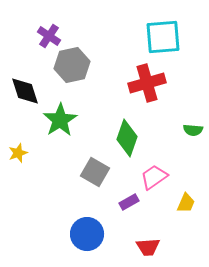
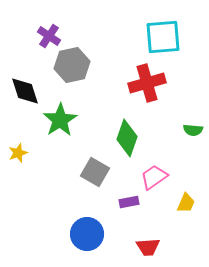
purple rectangle: rotated 18 degrees clockwise
